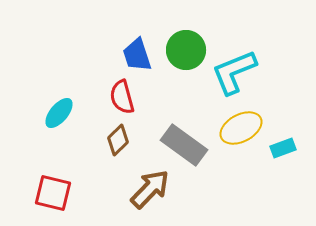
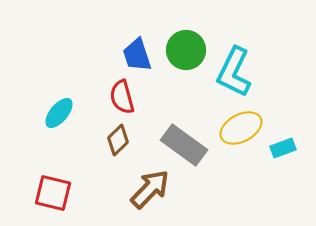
cyan L-shape: rotated 42 degrees counterclockwise
